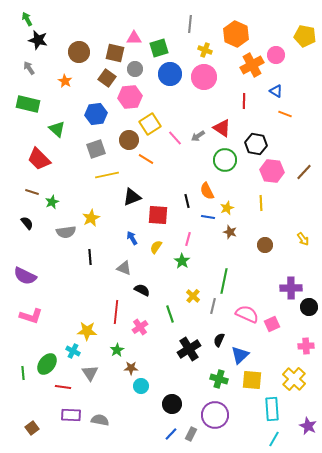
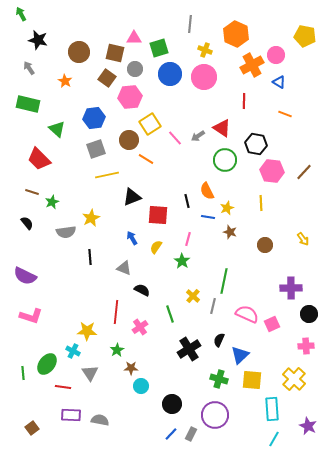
green arrow at (27, 19): moved 6 px left, 5 px up
blue triangle at (276, 91): moved 3 px right, 9 px up
blue hexagon at (96, 114): moved 2 px left, 4 px down
black circle at (309, 307): moved 7 px down
